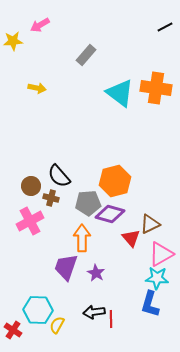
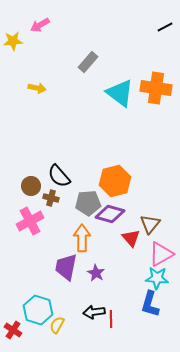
gray rectangle: moved 2 px right, 7 px down
brown triangle: rotated 25 degrees counterclockwise
purple trapezoid: rotated 8 degrees counterclockwise
cyan hexagon: rotated 16 degrees clockwise
